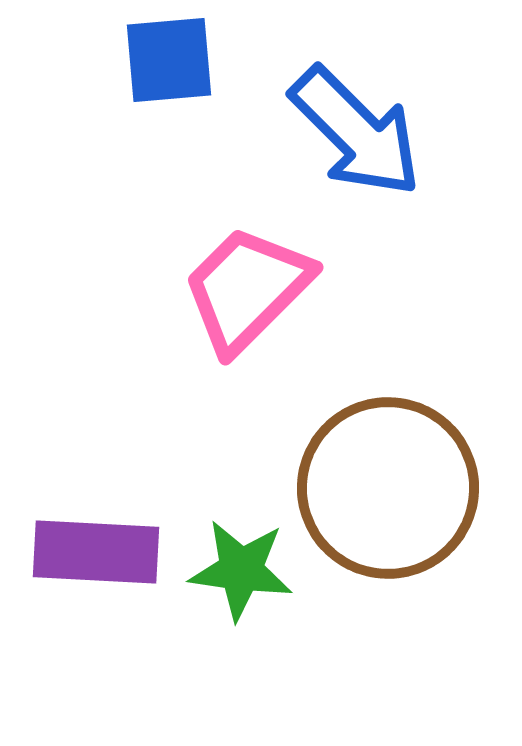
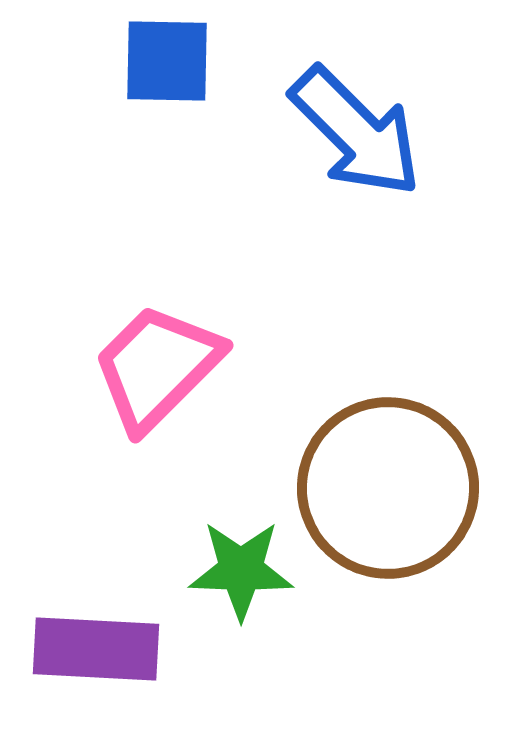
blue square: moved 2 px left, 1 px down; rotated 6 degrees clockwise
pink trapezoid: moved 90 px left, 78 px down
purple rectangle: moved 97 px down
green star: rotated 6 degrees counterclockwise
